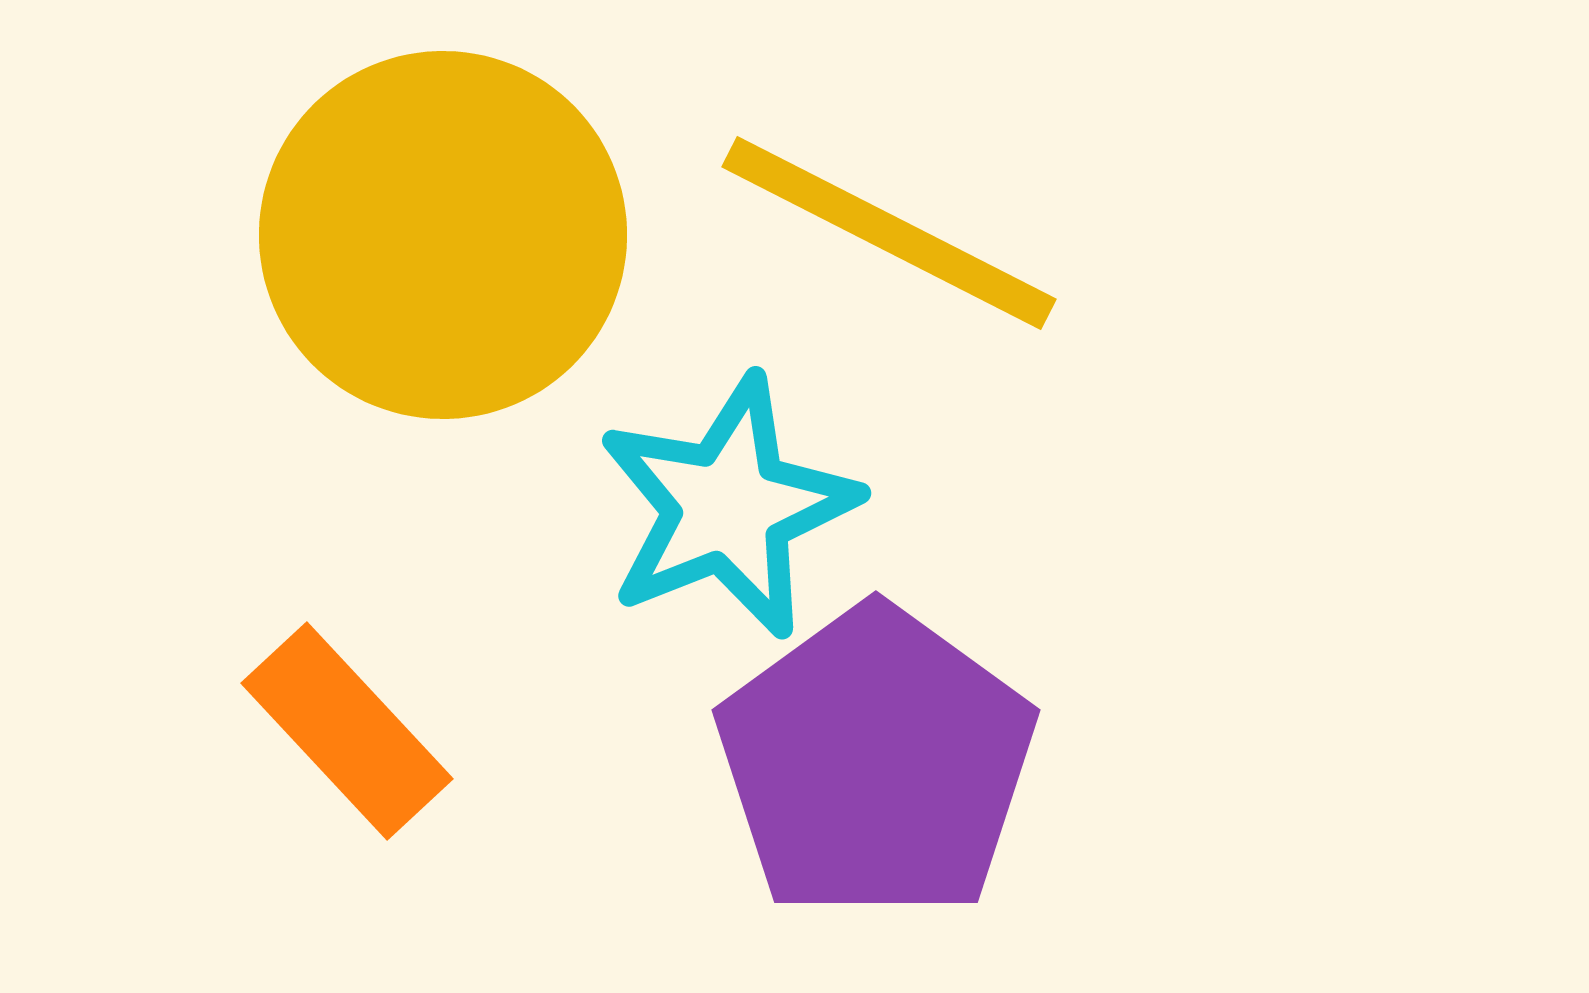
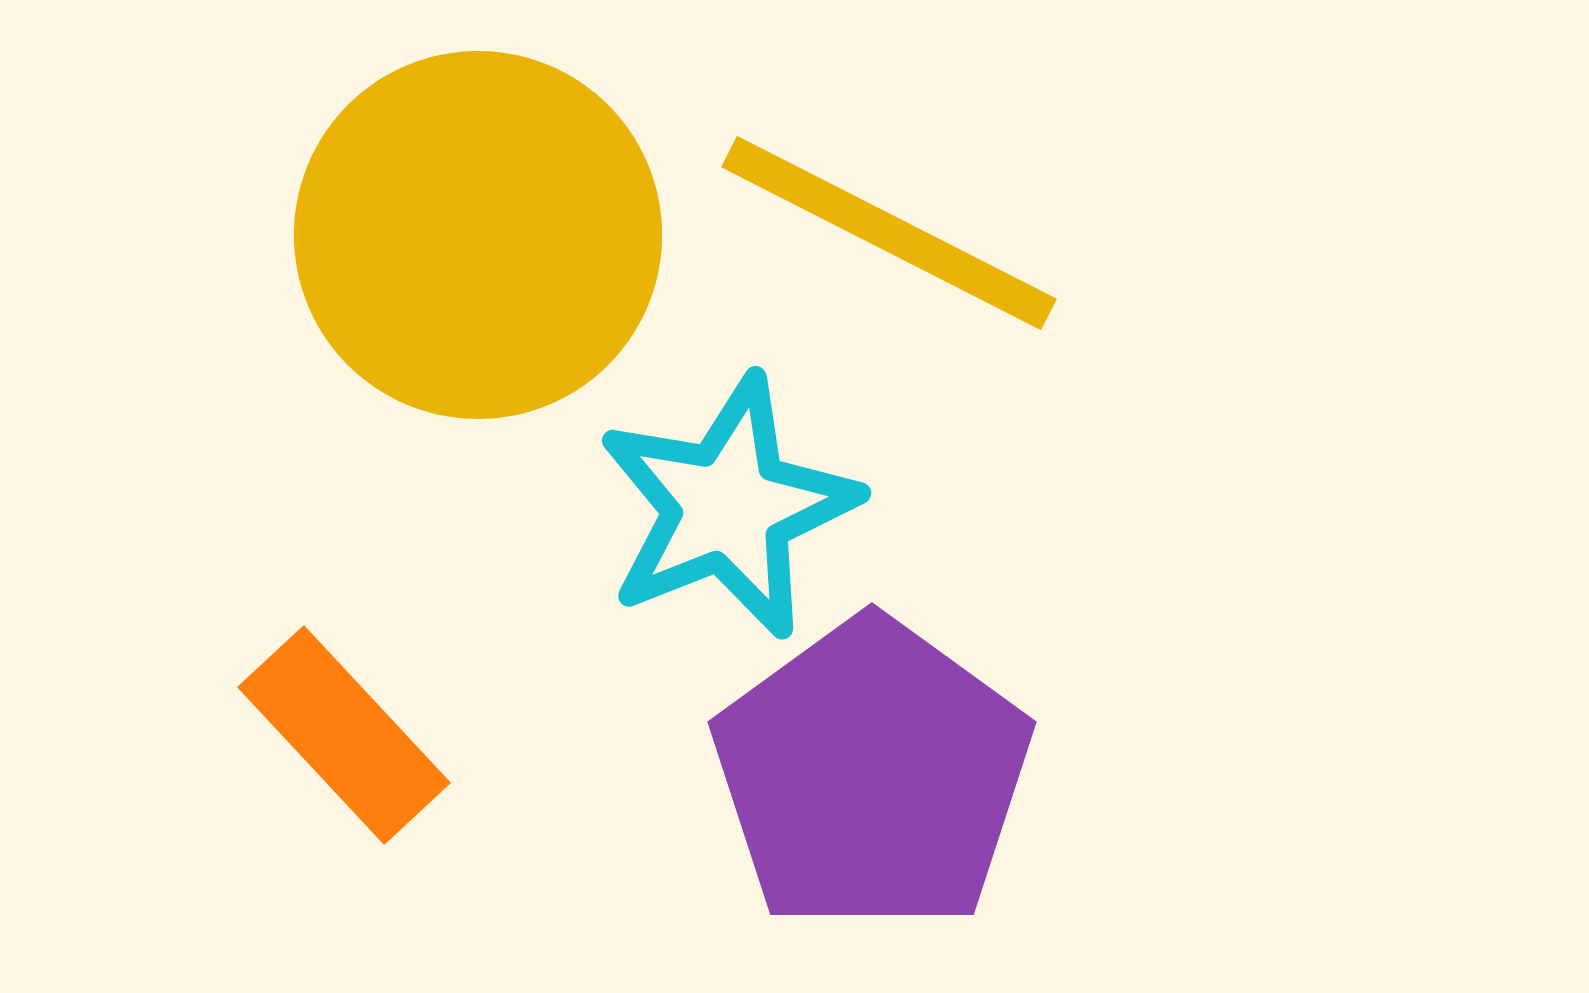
yellow circle: moved 35 px right
orange rectangle: moved 3 px left, 4 px down
purple pentagon: moved 4 px left, 12 px down
